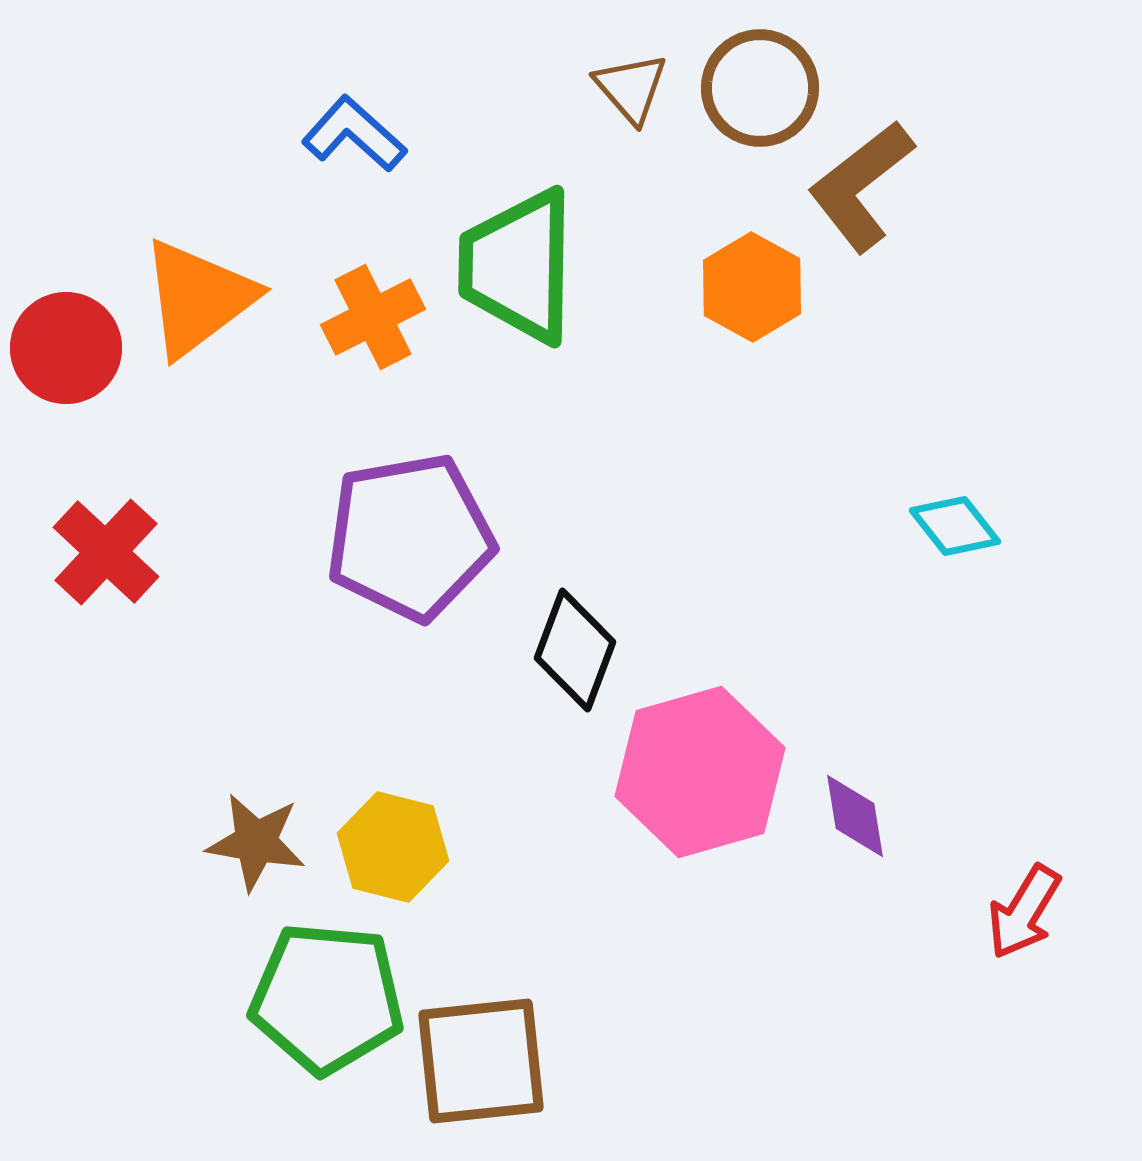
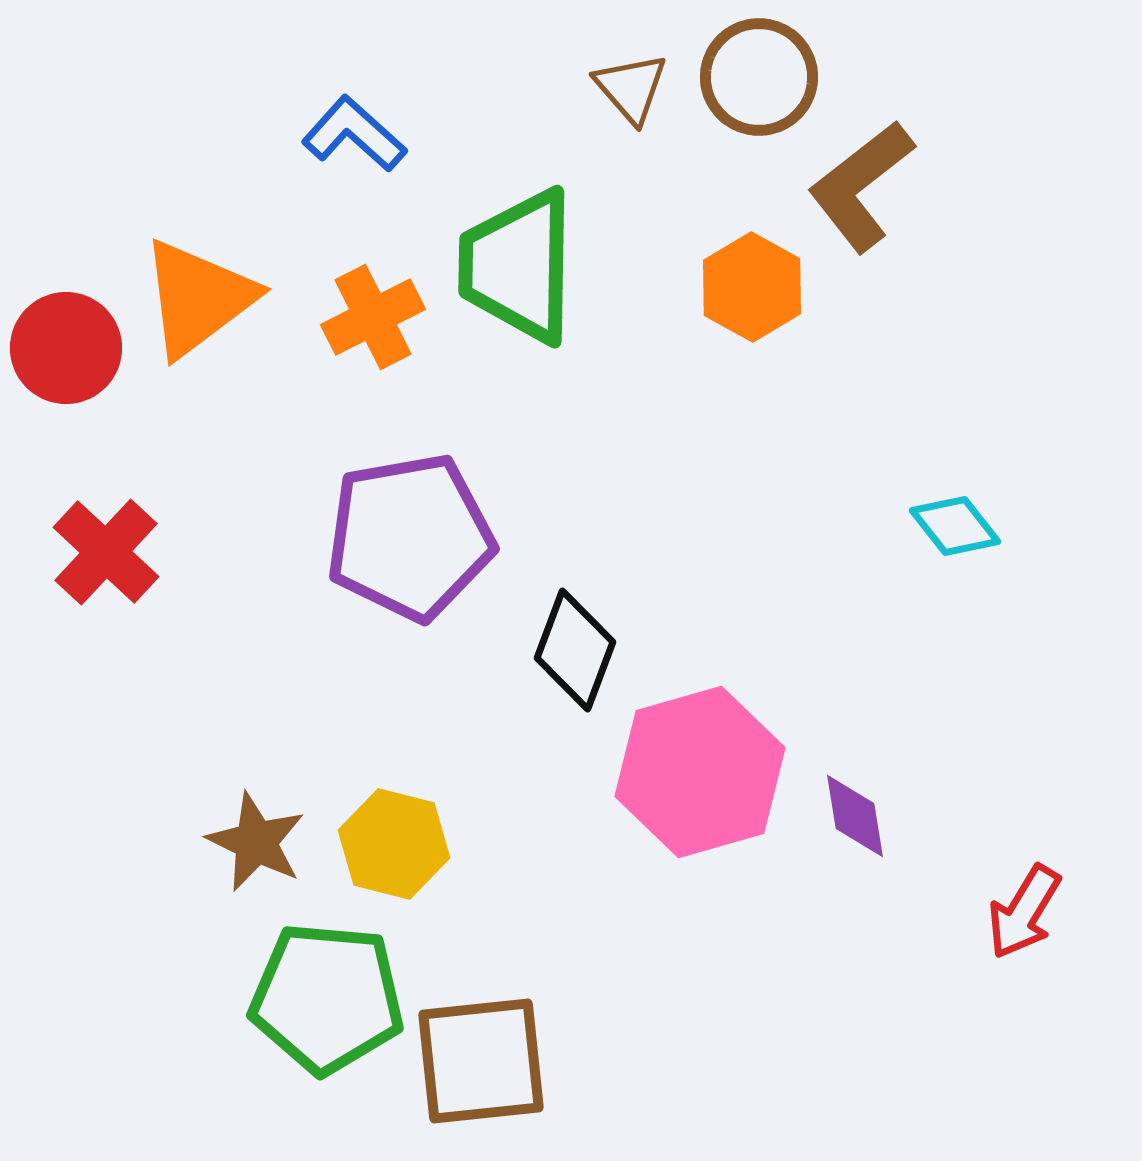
brown circle: moved 1 px left, 11 px up
brown star: rotated 16 degrees clockwise
yellow hexagon: moved 1 px right, 3 px up
